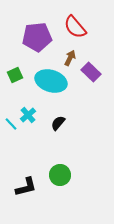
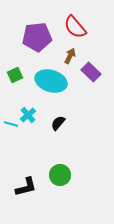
brown arrow: moved 2 px up
cyan line: rotated 32 degrees counterclockwise
